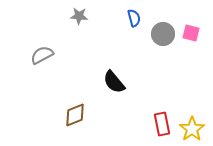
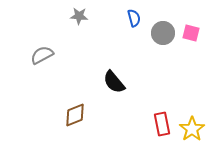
gray circle: moved 1 px up
